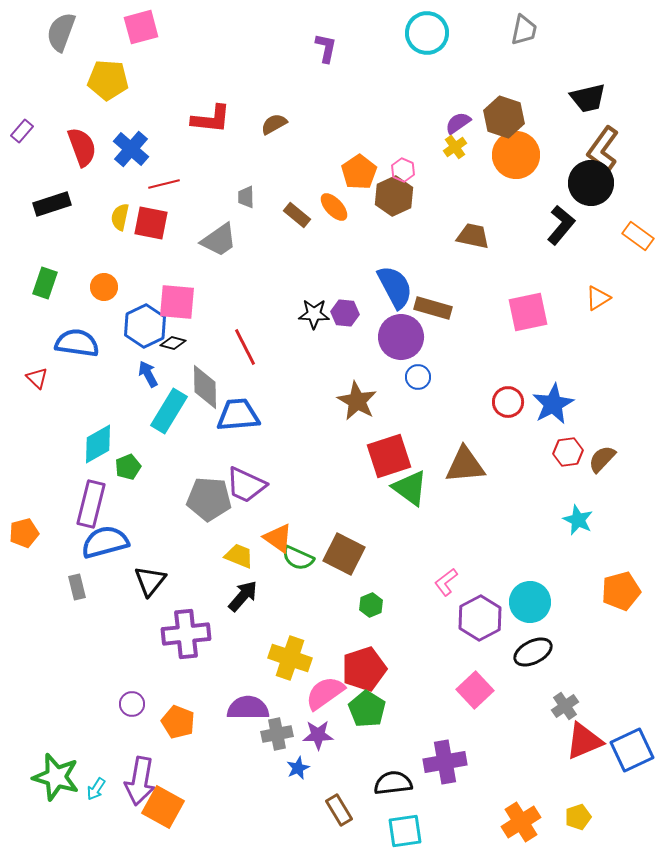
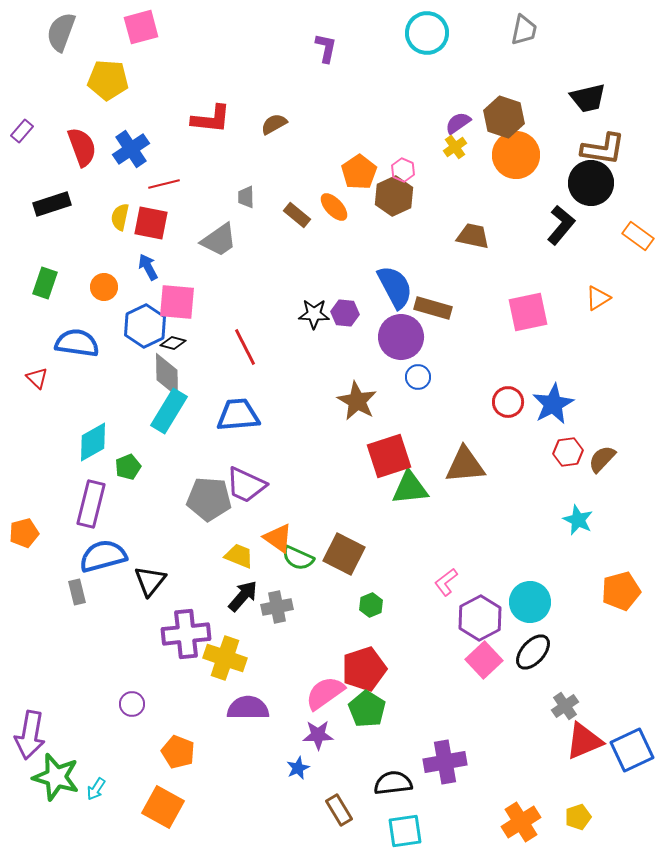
blue cross at (131, 149): rotated 15 degrees clockwise
brown L-shape at (603, 149): rotated 117 degrees counterclockwise
blue arrow at (148, 374): moved 107 px up
gray diamond at (205, 387): moved 38 px left, 12 px up
cyan diamond at (98, 444): moved 5 px left, 2 px up
green triangle at (410, 488): rotated 42 degrees counterclockwise
blue semicircle at (105, 542): moved 2 px left, 14 px down
gray rectangle at (77, 587): moved 5 px down
black ellipse at (533, 652): rotated 21 degrees counterclockwise
yellow cross at (290, 658): moved 65 px left
pink square at (475, 690): moved 9 px right, 30 px up
orange pentagon at (178, 722): moved 30 px down
gray cross at (277, 734): moved 127 px up
purple arrow at (140, 781): moved 110 px left, 46 px up
